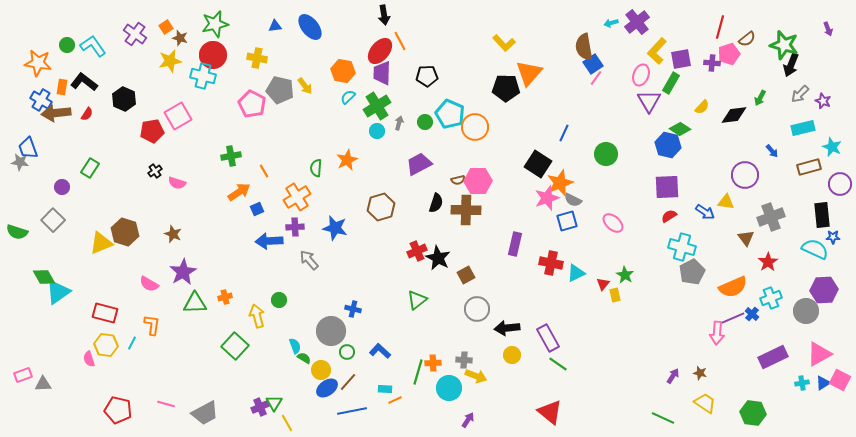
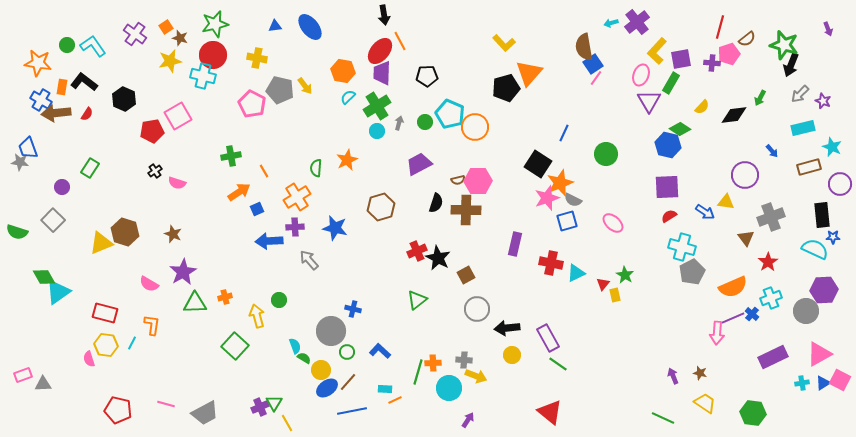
black pentagon at (506, 88): rotated 16 degrees counterclockwise
purple arrow at (673, 376): rotated 56 degrees counterclockwise
